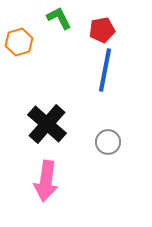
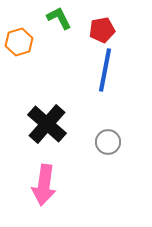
pink arrow: moved 2 px left, 4 px down
